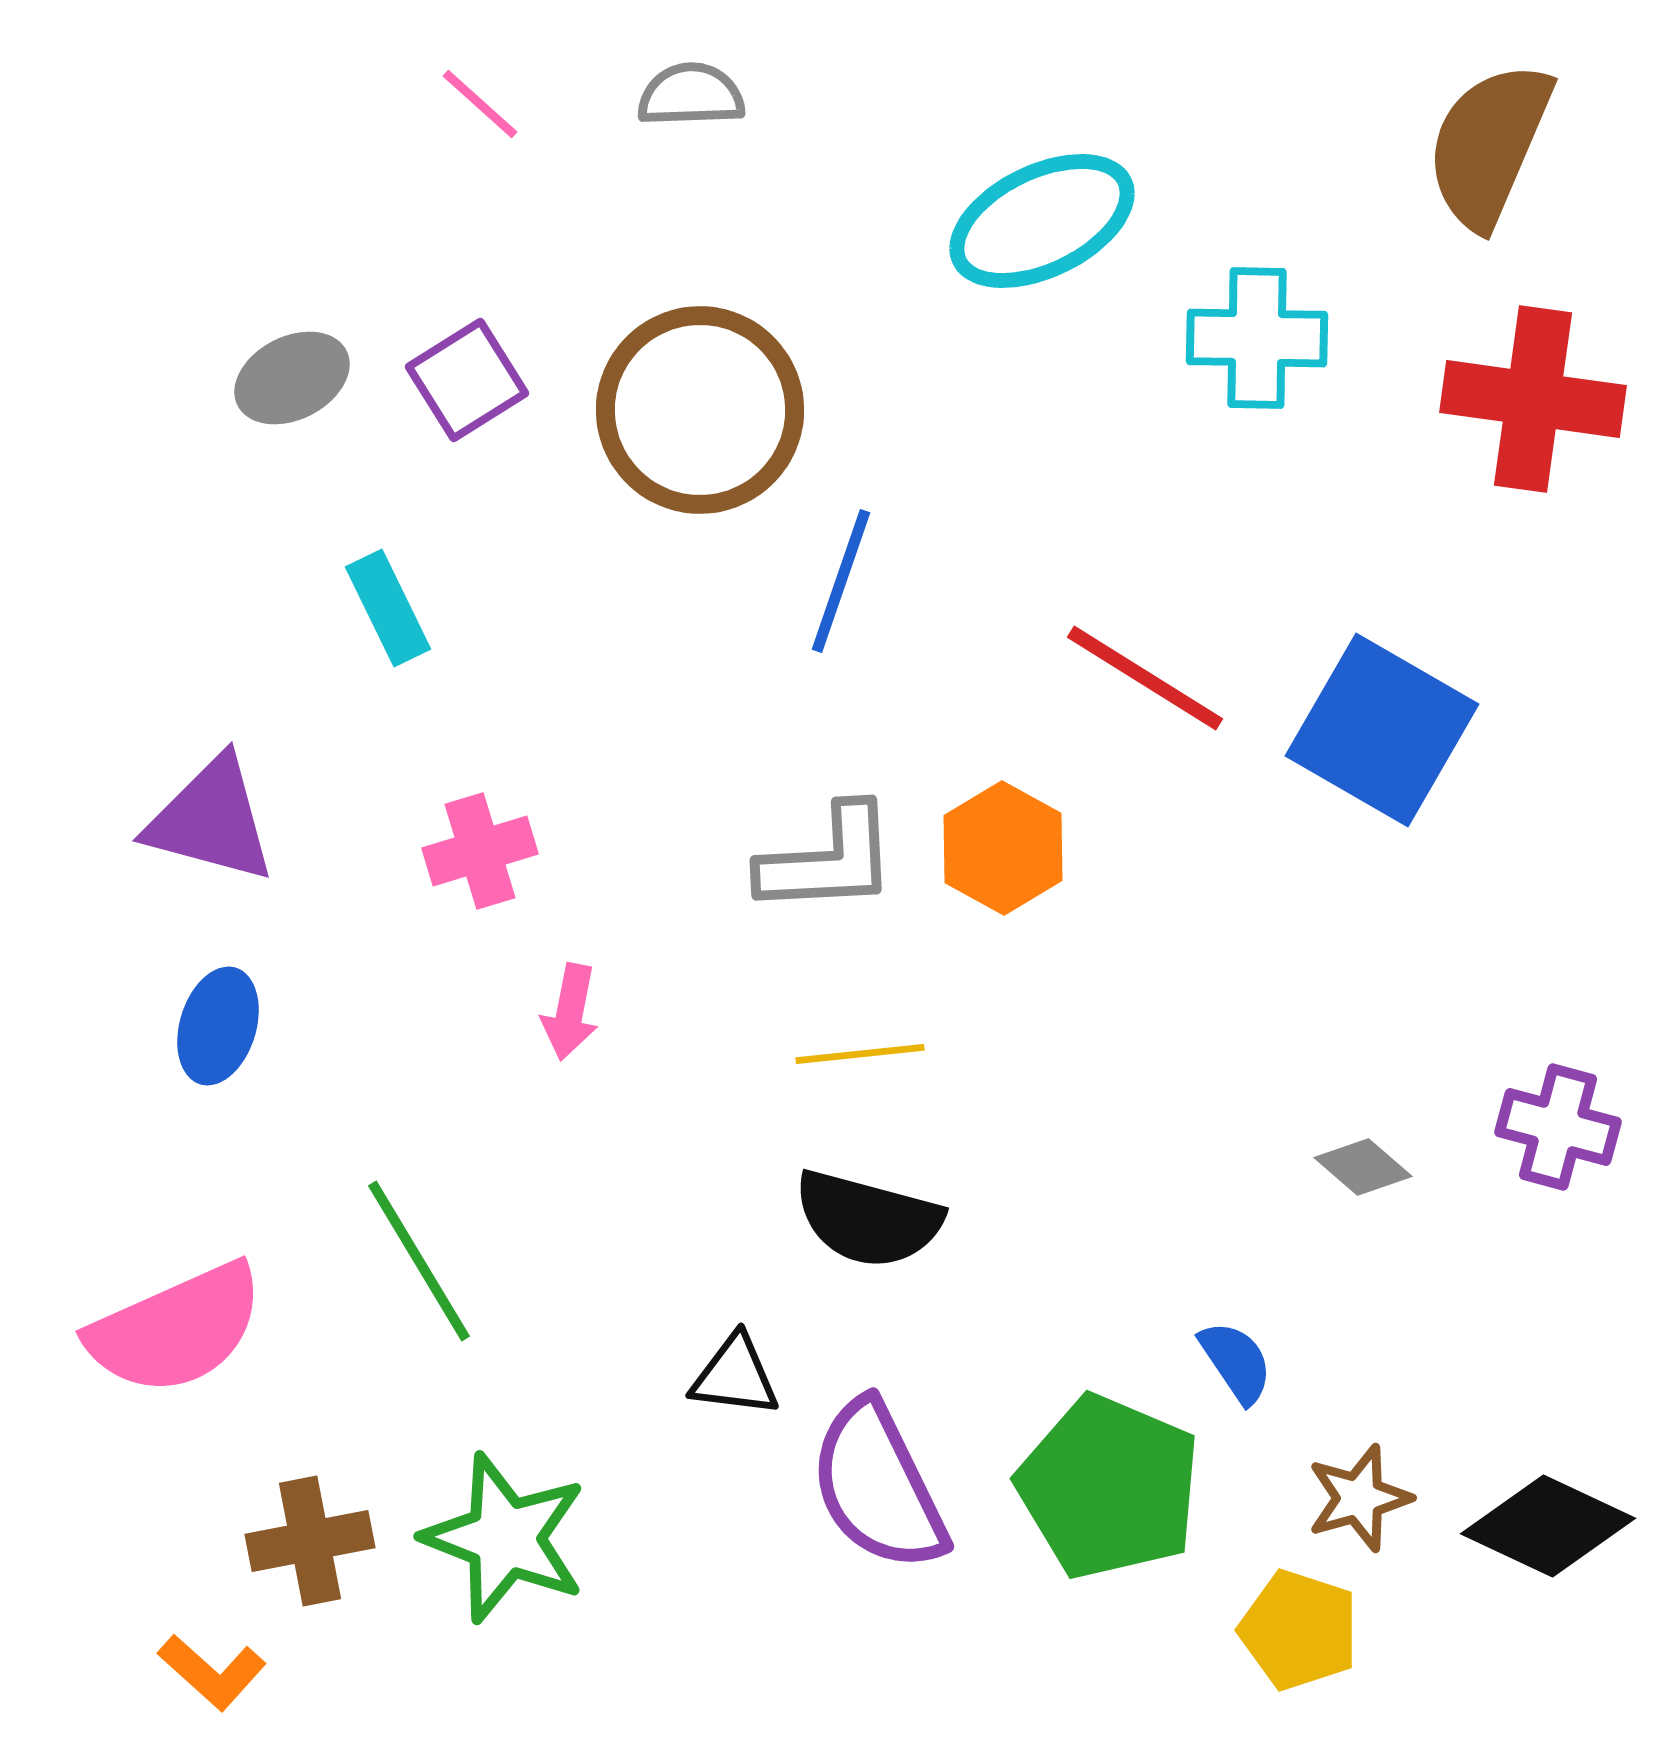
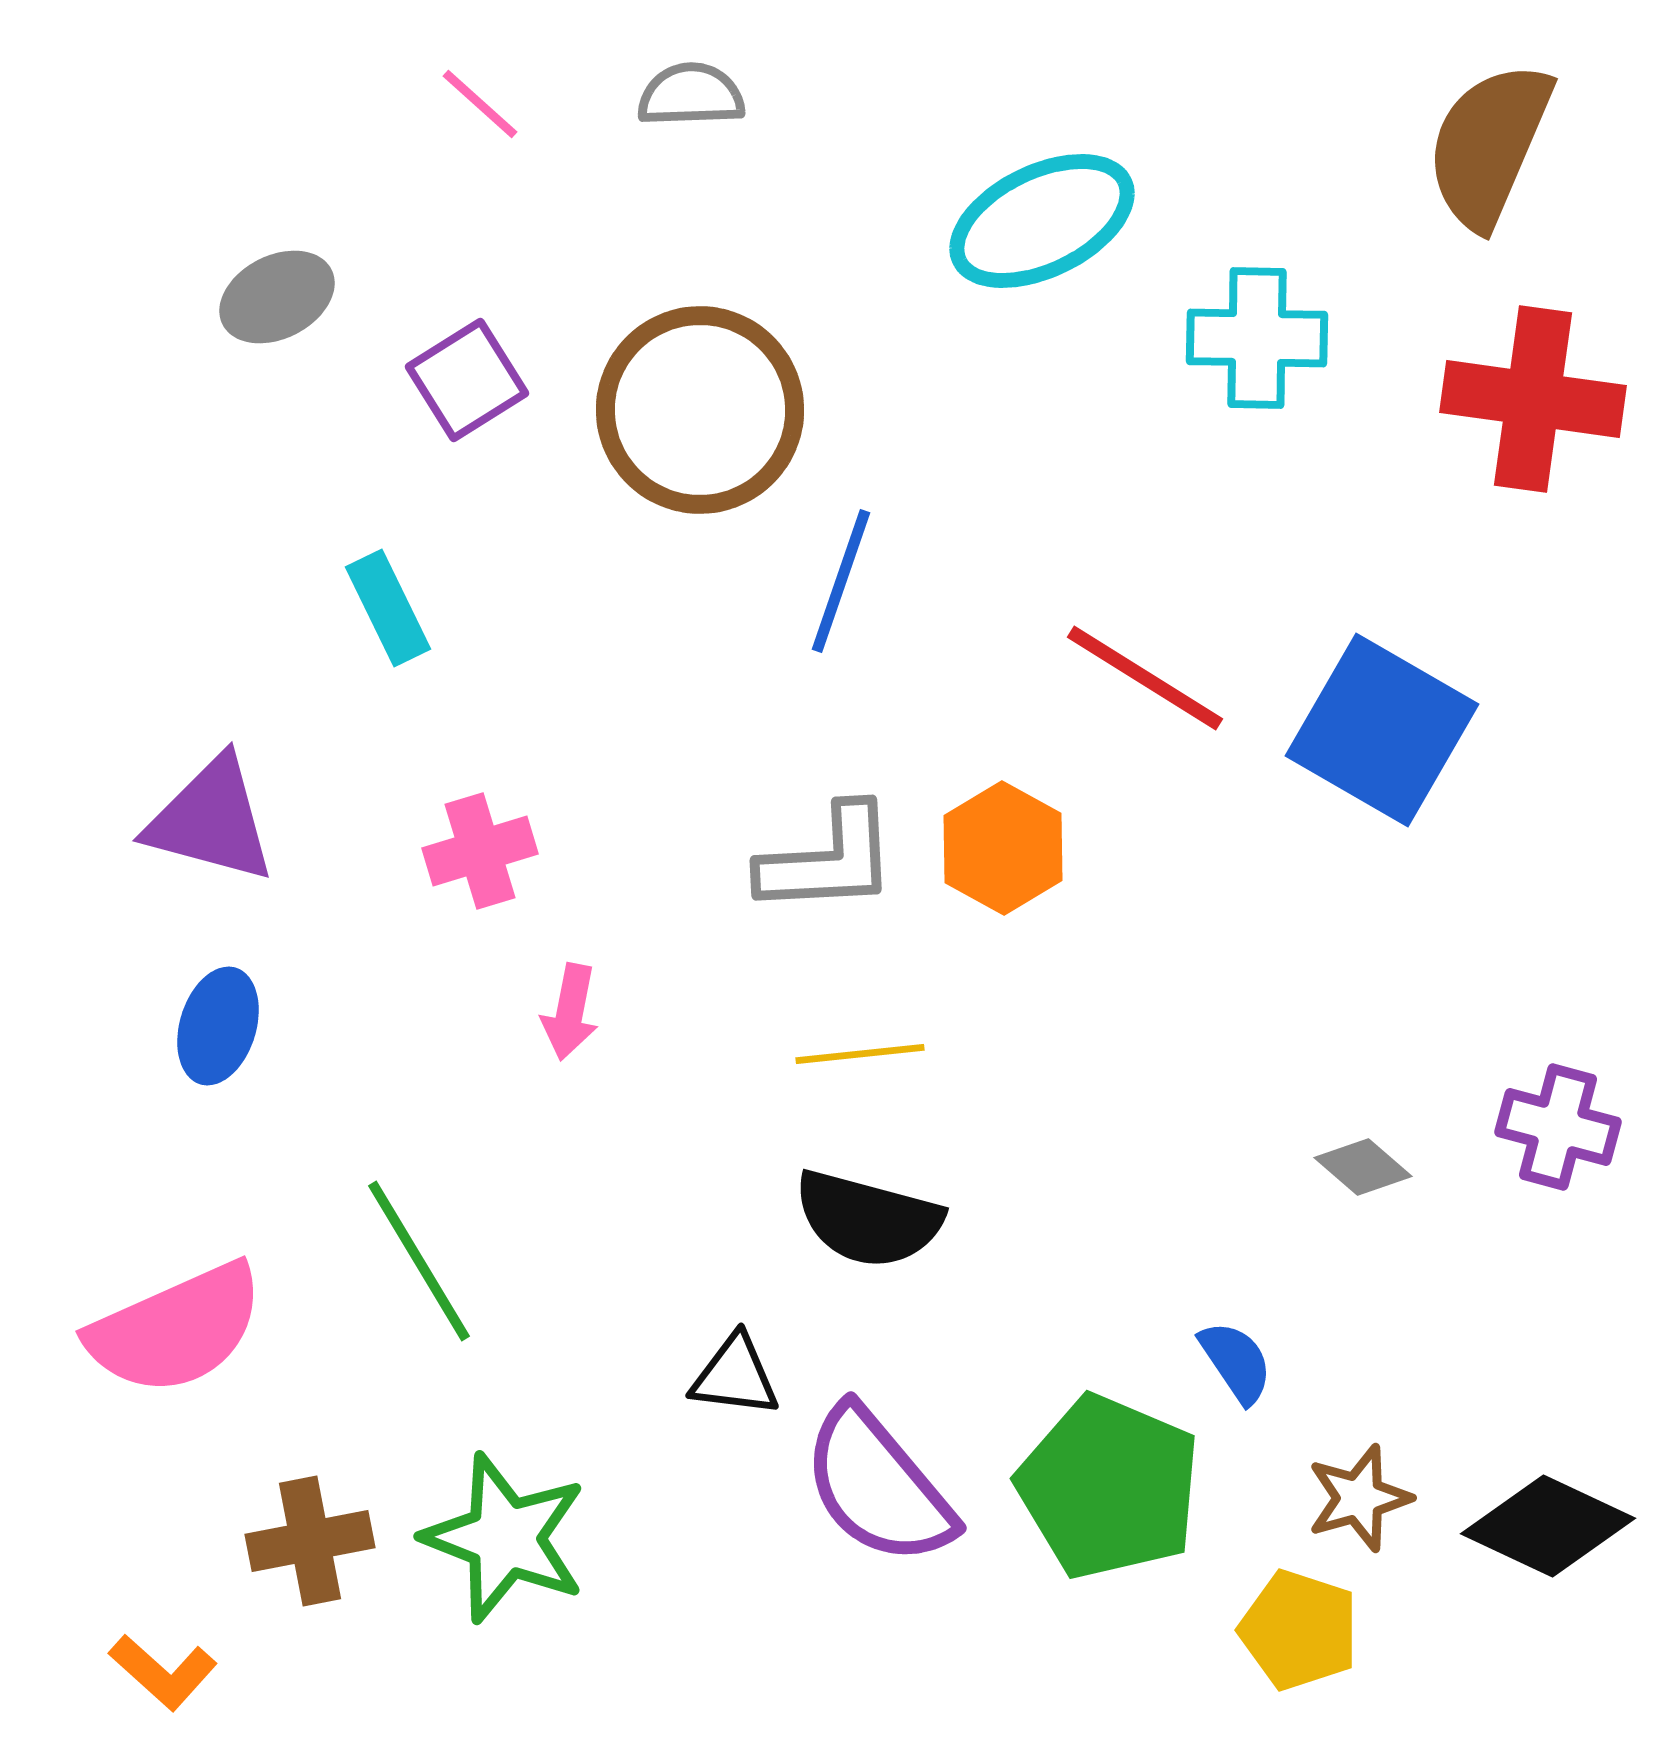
gray ellipse: moved 15 px left, 81 px up
purple semicircle: rotated 14 degrees counterclockwise
orange L-shape: moved 49 px left
